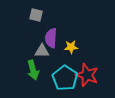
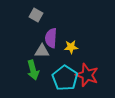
gray square: rotated 16 degrees clockwise
